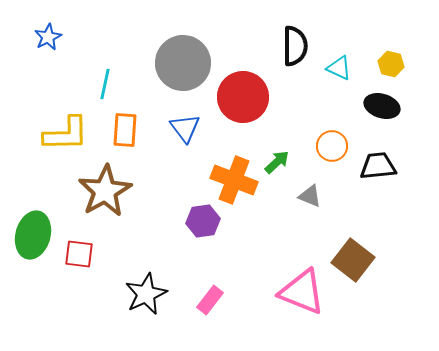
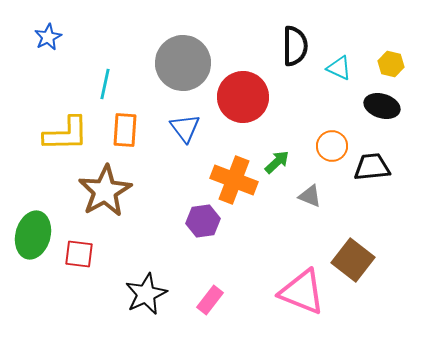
black trapezoid: moved 6 px left, 1 px down
